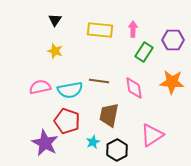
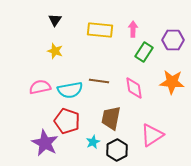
brown trapezoid: moved 2 px right, 3 px down
